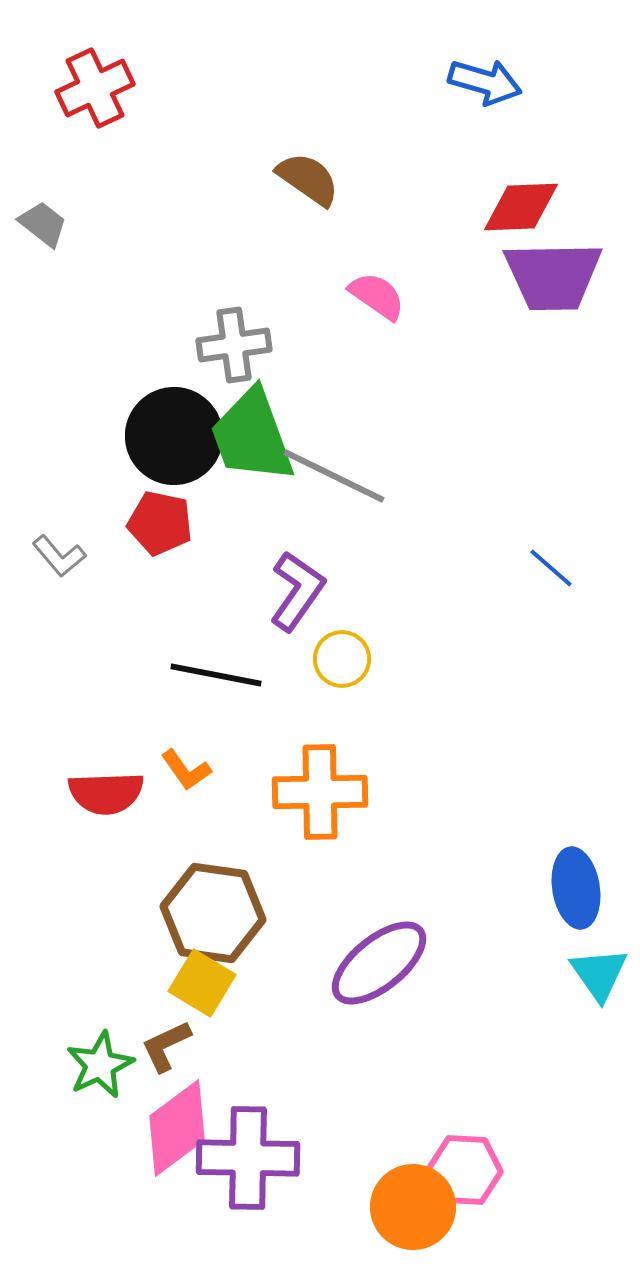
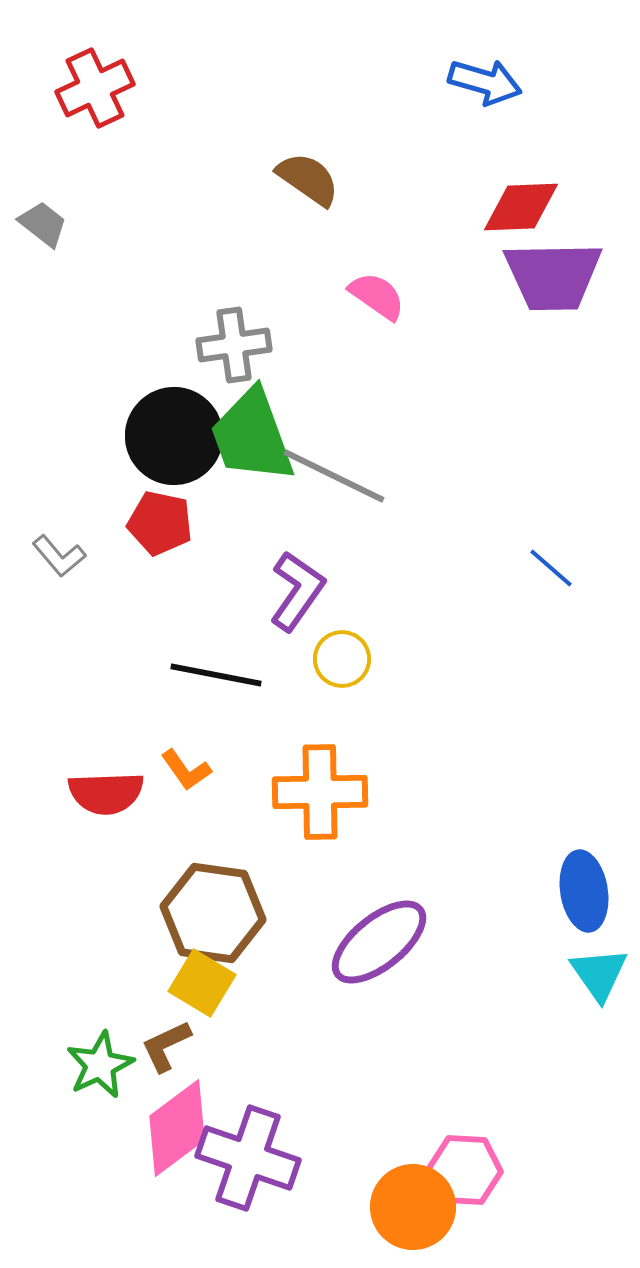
blue ellipse: moved 8 px right, 3 px down
purple ellipse: moved 21 px up
purple cross: rotated 18 degrees clockwise
